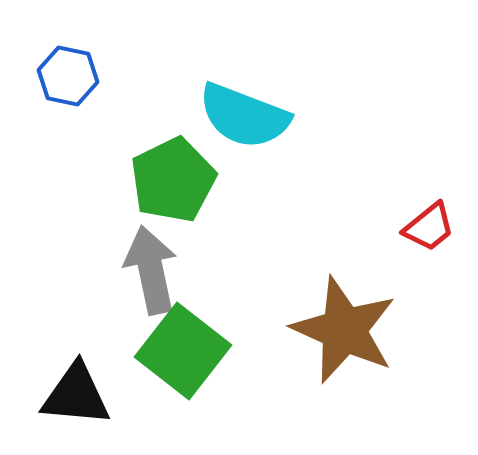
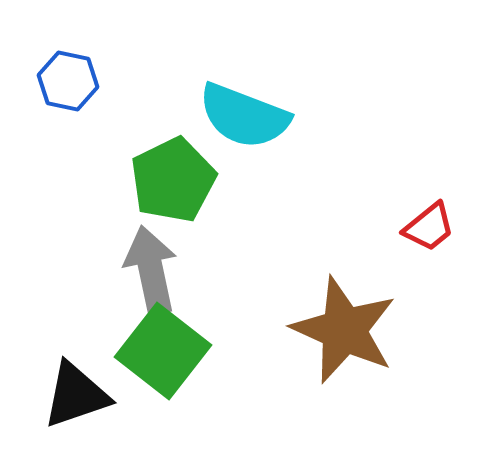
blue hexagon: moved 5 px down
green square: moved 20 px left
black triangle: rotated 24 degrees counterclockwise
